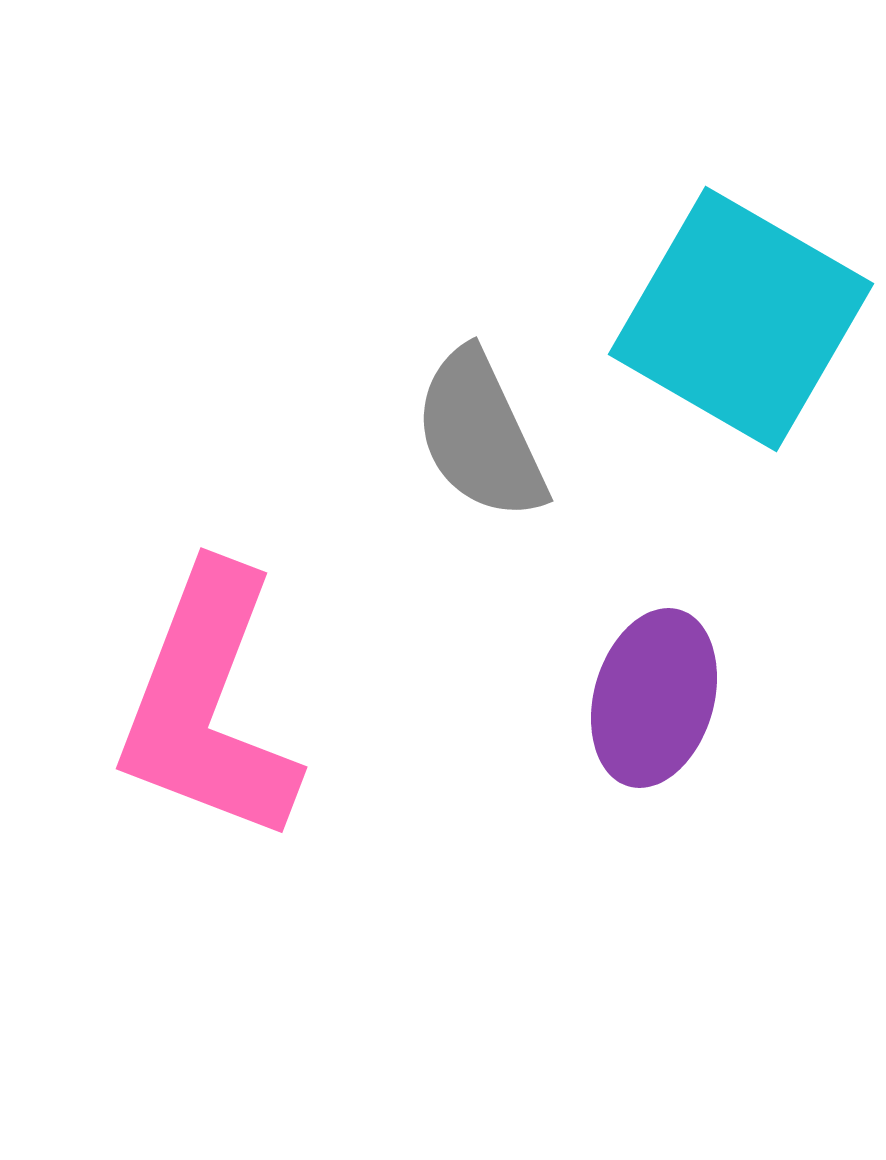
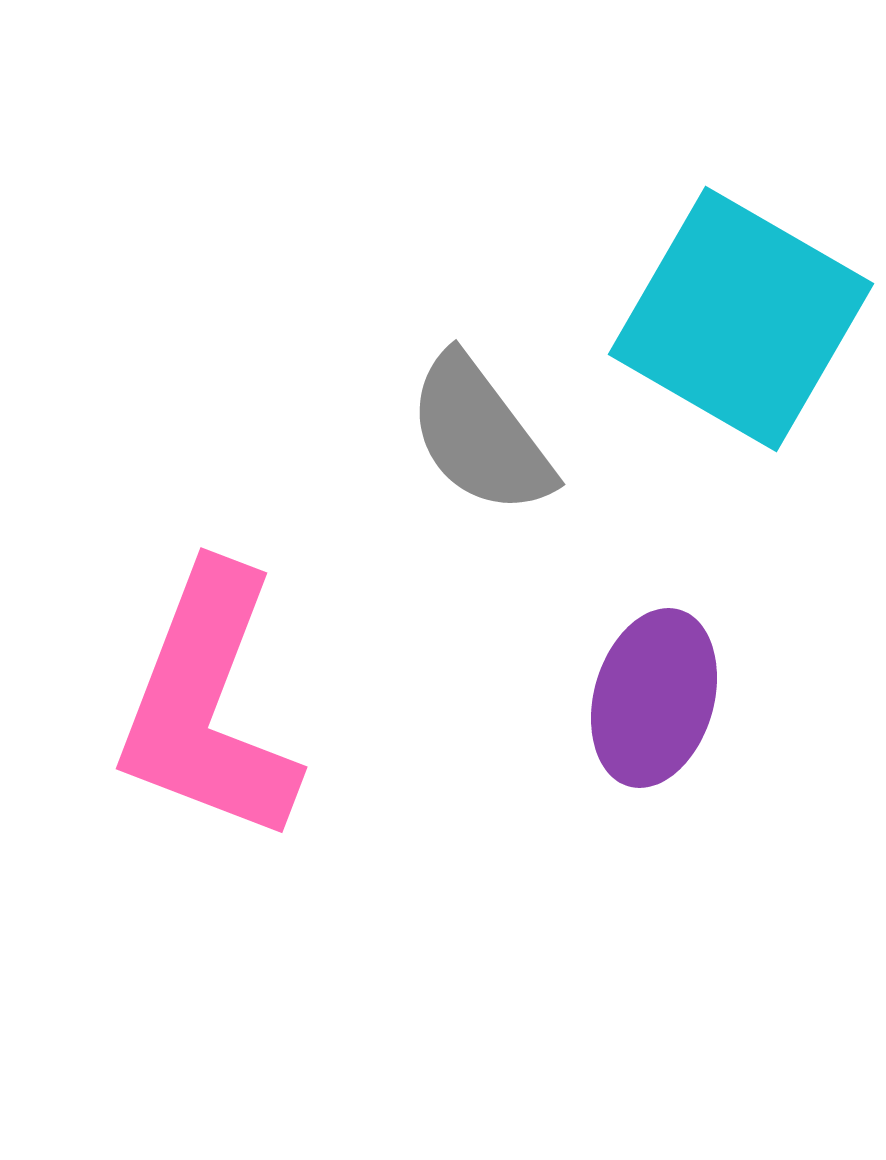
gray semicircle: rotated 12 degrees counterclockwise
